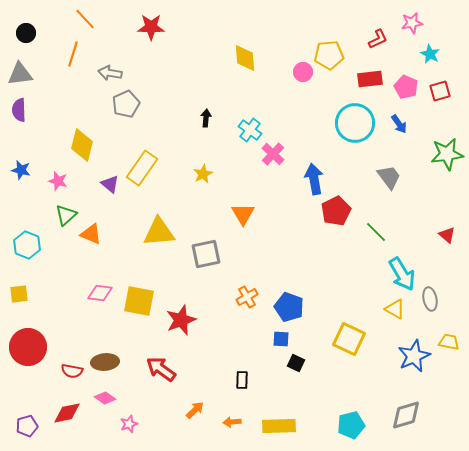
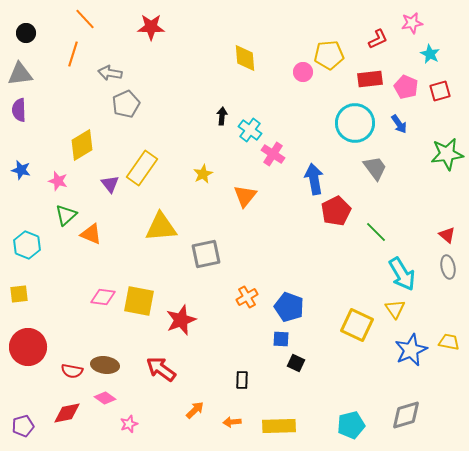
black arrow at (206, 118): moved 16 px right, 2 px up
yellow diamond at (82, 145): rotated 44 degrees clockwise
pink cross at (273, 154): rotated 10 degrees counterclockwise
gray trapezoid at (389, 177): moved 14 px left, 9 px up
purple triangle at (110, 184): rotated 12 degrees clockwise
orange triangle at (243, 214): moved 2 px right, 18 px up; rotated 10 degrees clockwise
yellow triangle at (159, 232): moved 2 px right, 5 px up
pink diamond at (100, 293): moved 3 px right, 4 px down
gray ellipse at (430, 299): moved 18 px right, 32 px up
yellow triangle at (395, 309): rotated 25 degrees clockwise
yellow square at (349, 339): moved 8 px right, 14 px up
blue star at (414, 356): moved 3 px left, 6 px up
brown ellipse at (105, 362): moved 3 px down; rotated 12 degrees clockwise
purple pentagon at (27, 426): moved 4 px left
